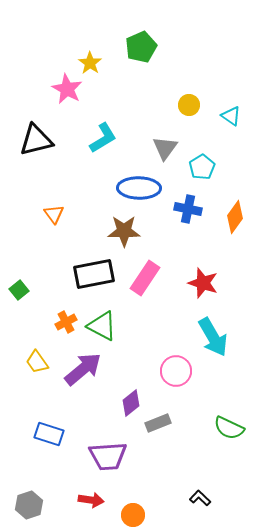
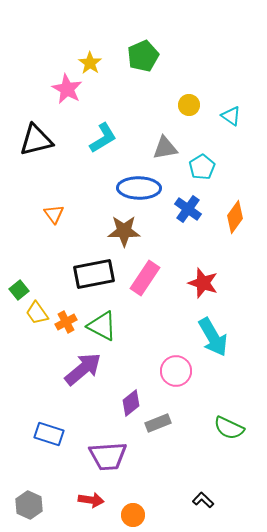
green pentagon: moved 2 px right, 9 px down
gray triangle: rotated 44 degrees clockwise
blue cross: rotated 24 degrees clockwise
yellow trapezoid: moved 49 px up
black L-shape: moved 3 px right, 2 px down
gray hexagon: rotated 16 degrees counterclockwise
